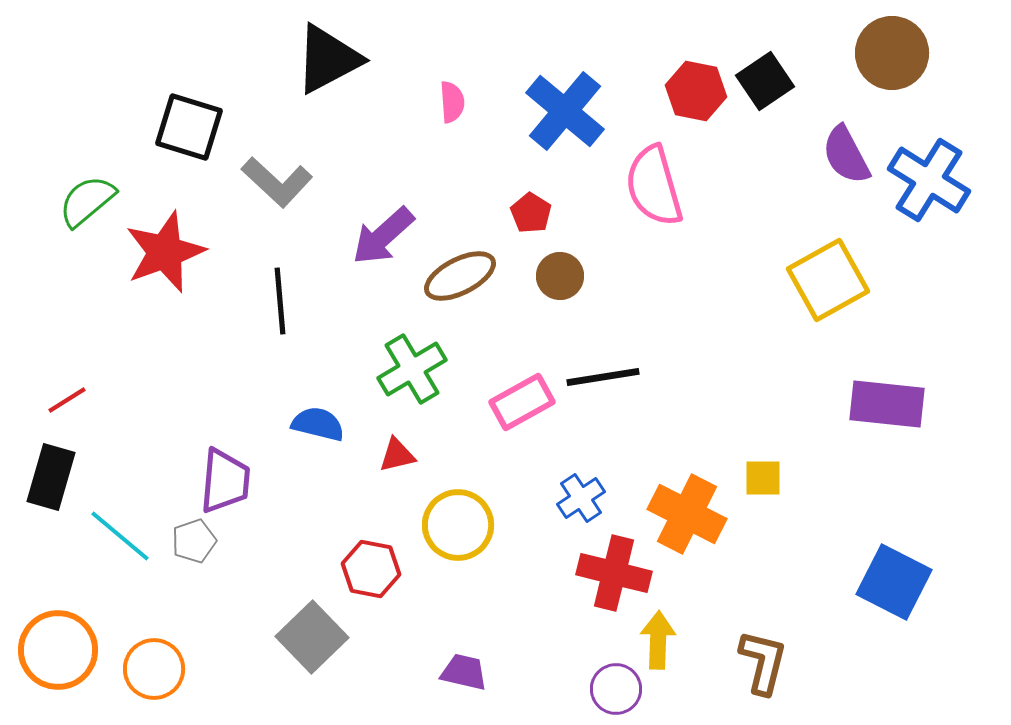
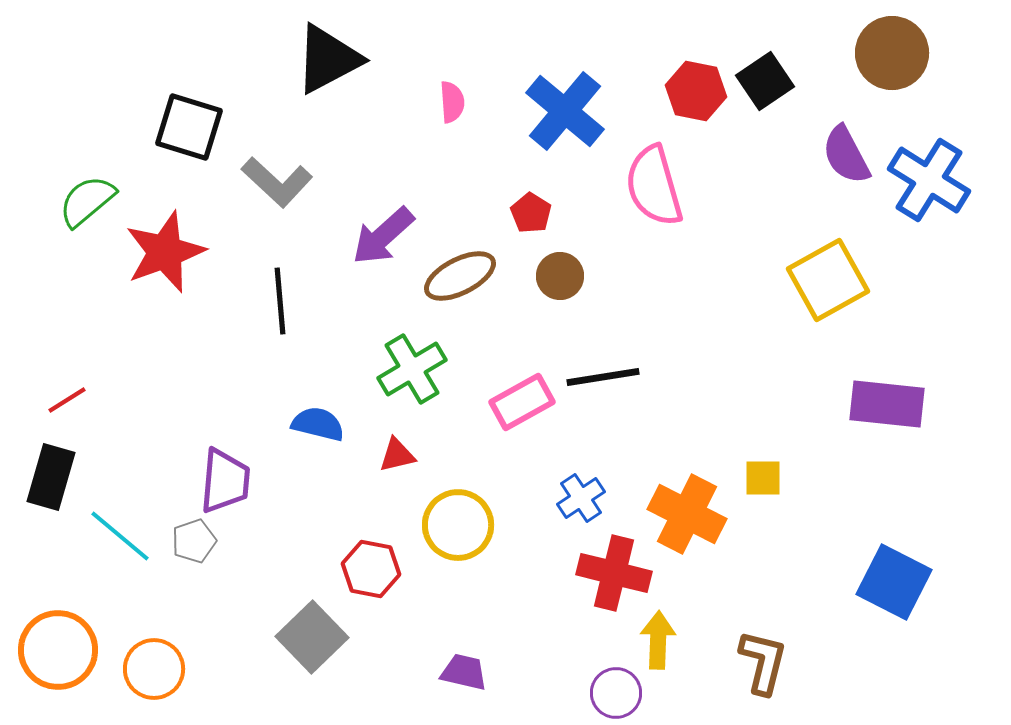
purple circle at (616, 689): moved 4 px down
